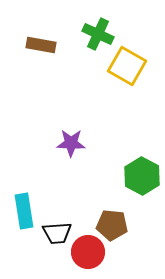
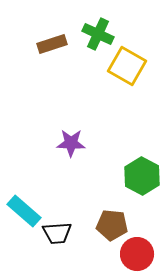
brown rectangle: moved 11 px right, 1 px up; rotated 28 degrees counterclockwise
cyan rectangle: rotated 40 degrees counterclockwise
red circle: moved 49 px right, 2 px down
